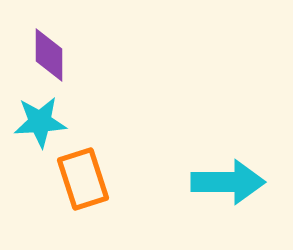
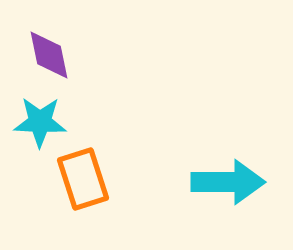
purple diamond: rotated 12 degrees counterclockwise
cyan star: rotated 6 degrees clockwise
